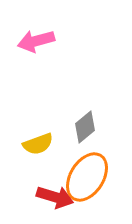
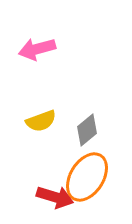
pink arrow: moved 1 px right, 8 px down
gray diamond: moved 2 px right, 3 px down
yellow semicircle: moved 3 px right, 23 px up
